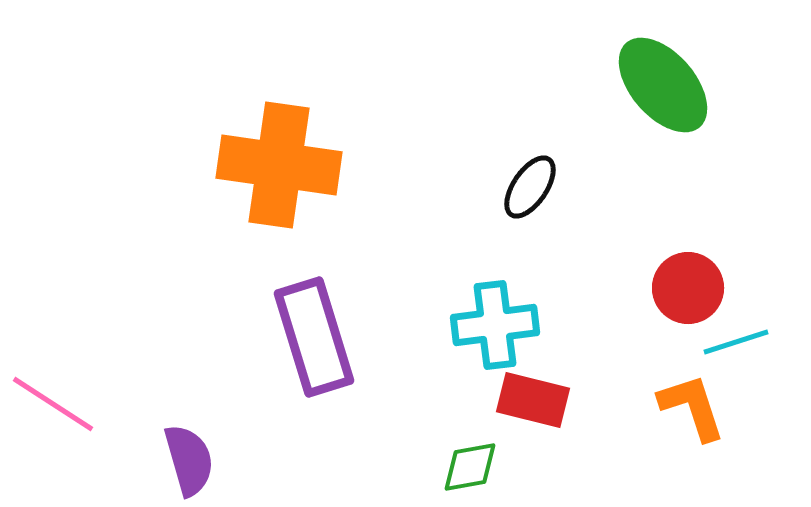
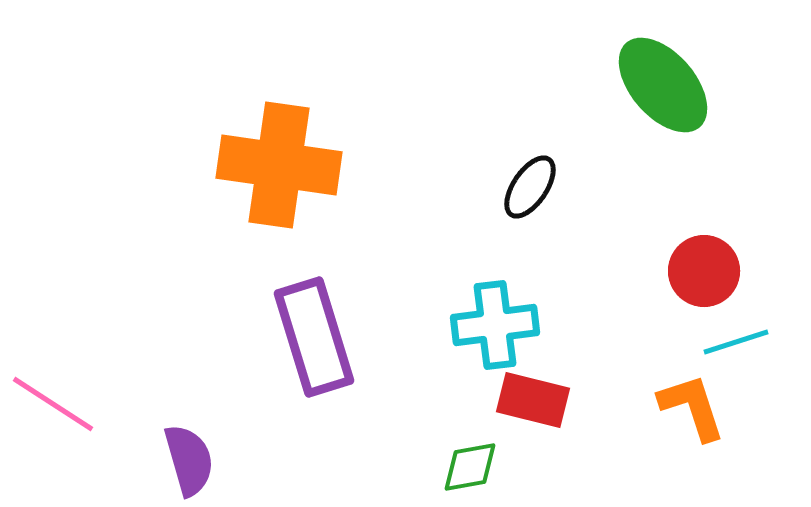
red circle: moved 16 px right, 17 px up
